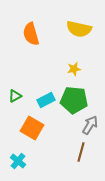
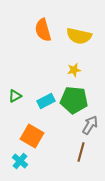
yellow semicircle: moved 7 px down
orange semicircle: moved 12 px right, 4 px up
yellow star: moved 1 px down
cyan rectangle: moved 1 px down
orange square: moved 8 px down
cyan cross: moved 2 px right
